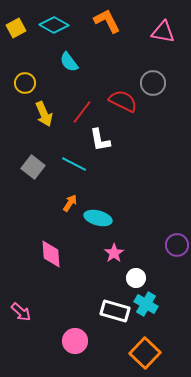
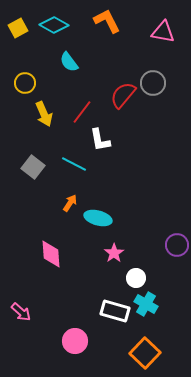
yellow square: moved 2 px right
red semicircle: moved 6 px up; rotated 76 degrees counterclockwise
